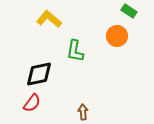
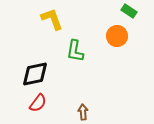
yellow L-shape: moved 3 px right; rotated 30 degrees clockwise
black diamond: moved 4 px left
red semicircle: moved 6 px right
